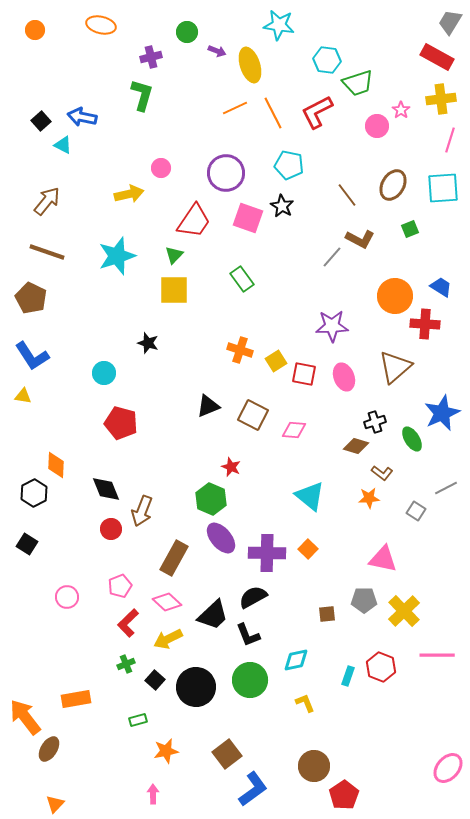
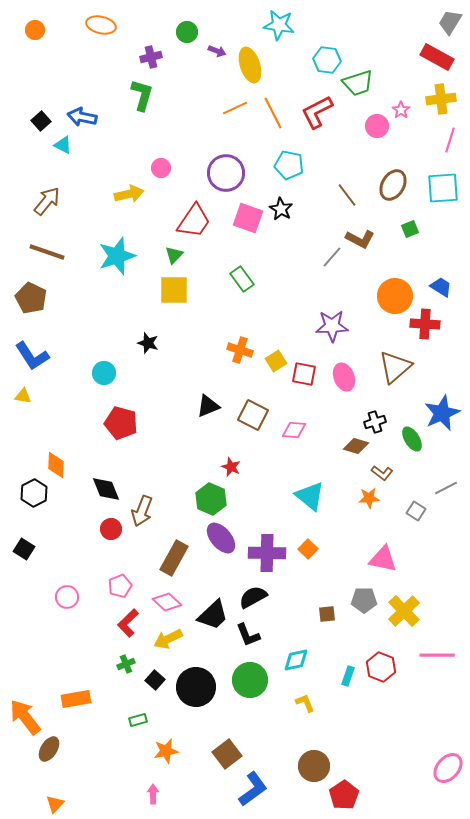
black star at (282, 206): moved 1 px left, 3 px down
black square at (27, 544): moved 3 px left, 5 px down
